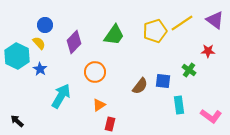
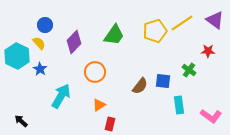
black arrow: moved 4 px right
